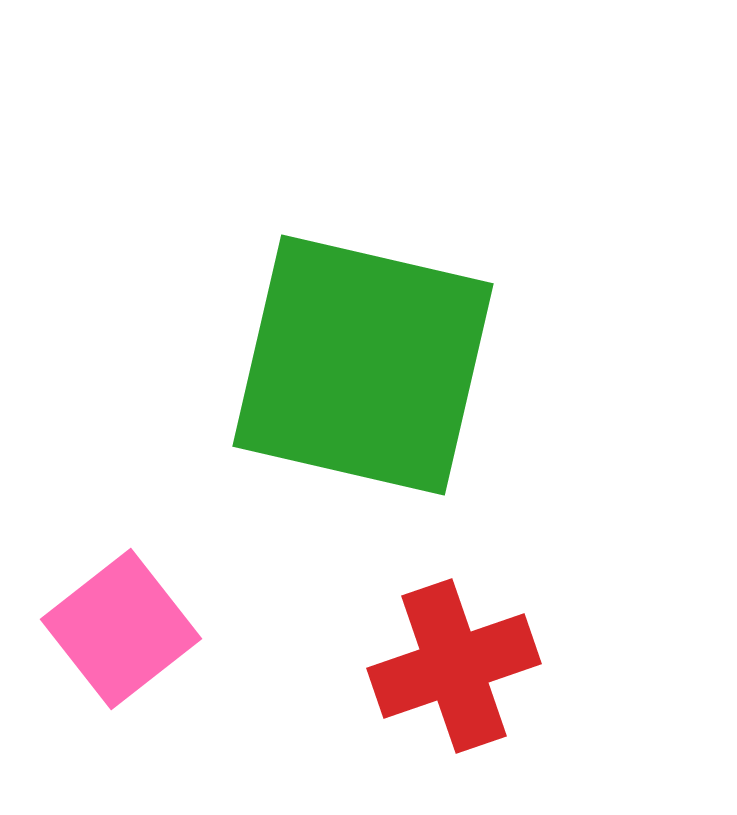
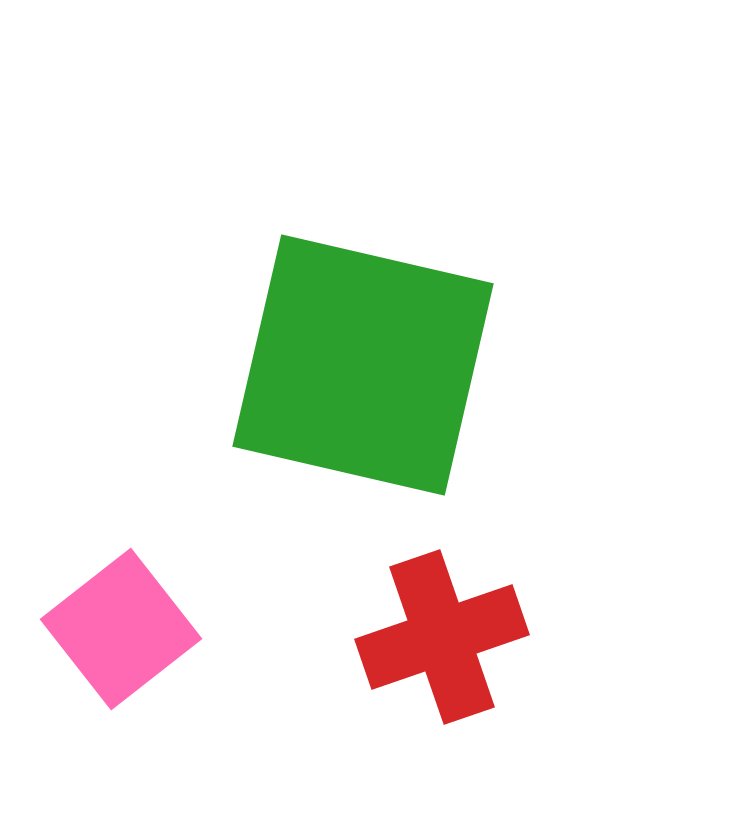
red cross: moved 12 px left, 29 px up
